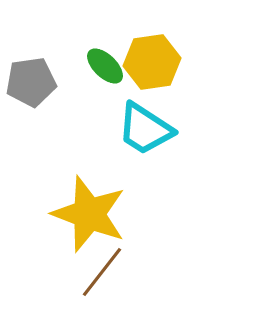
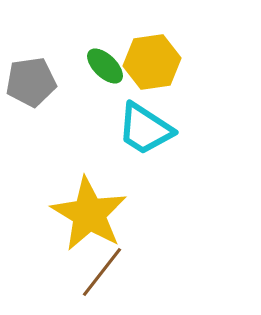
yellow star: rotated 10 degrees clockwise
